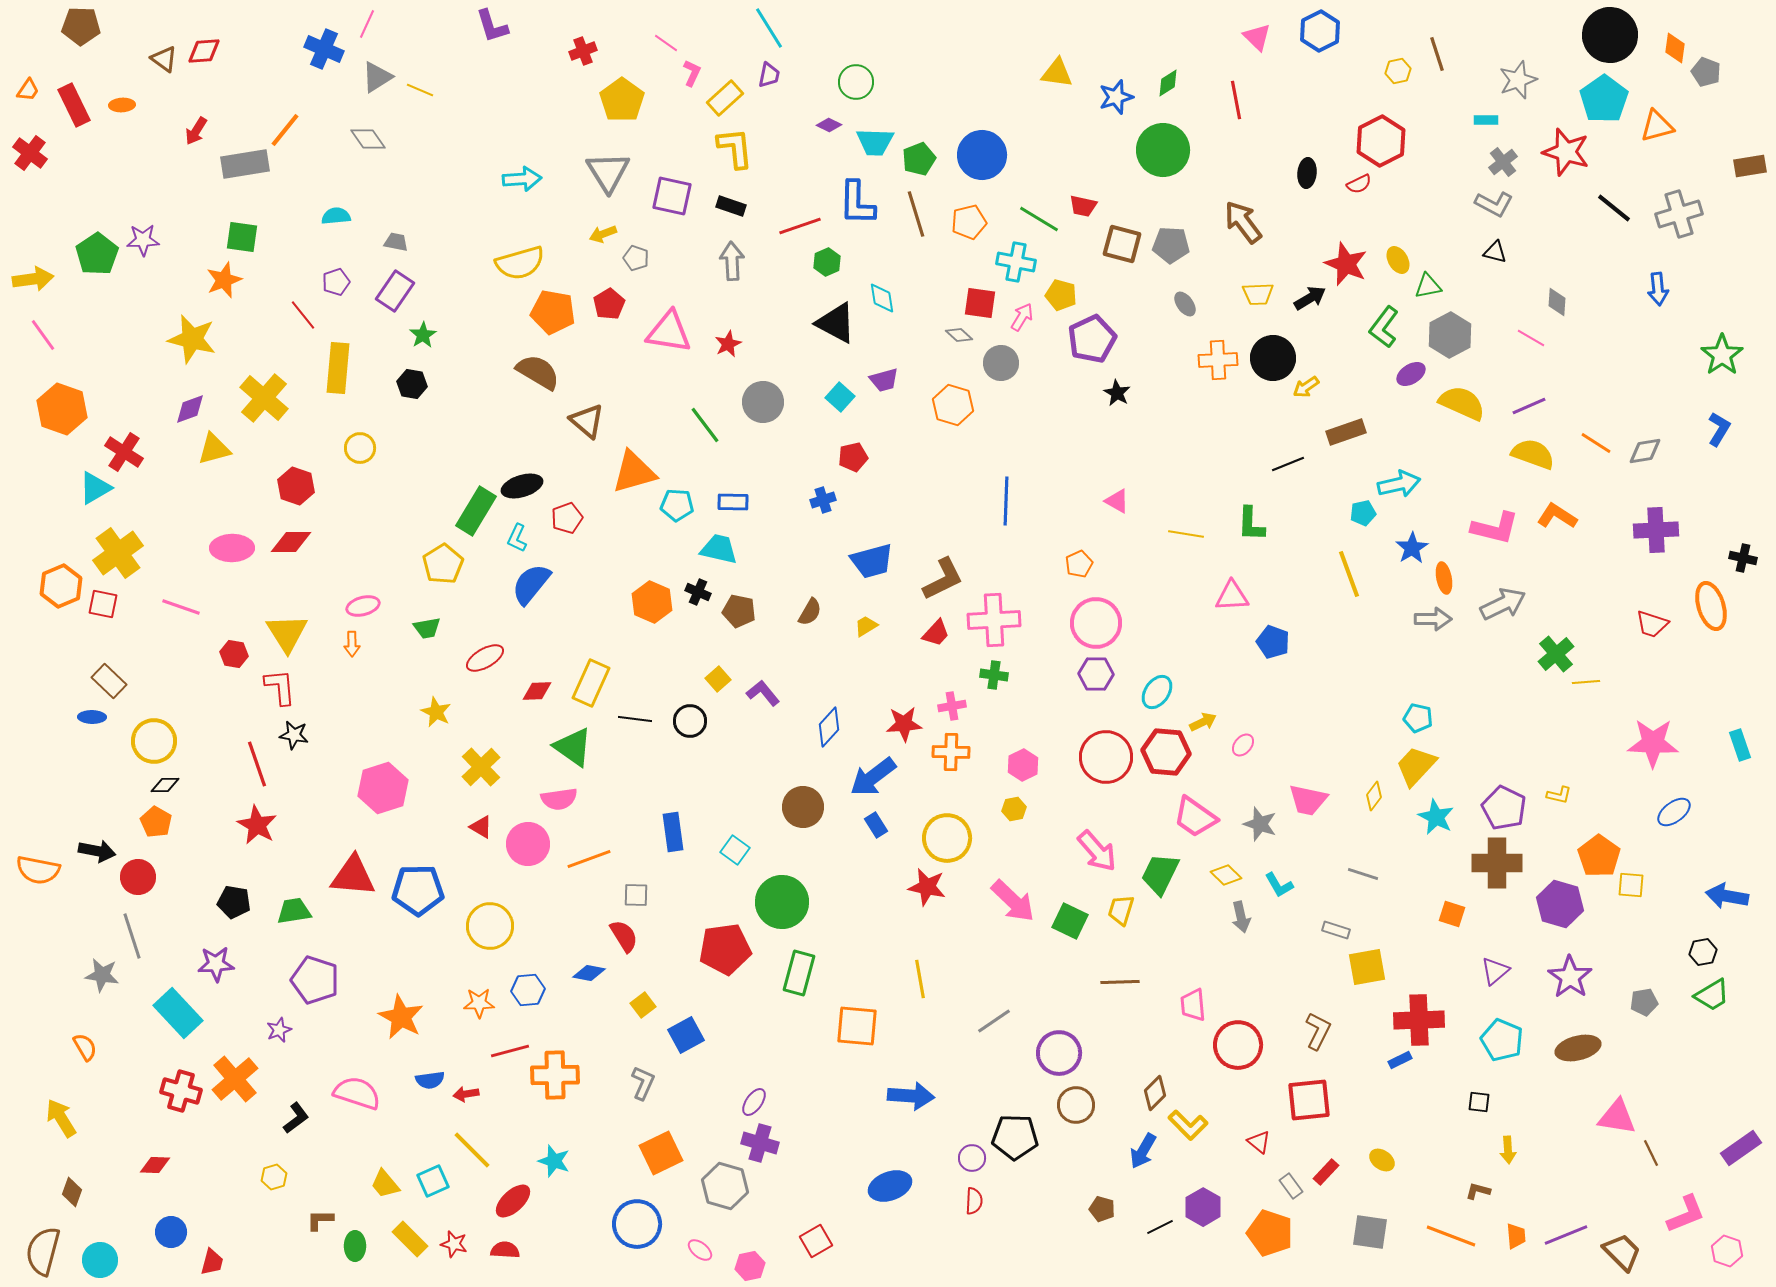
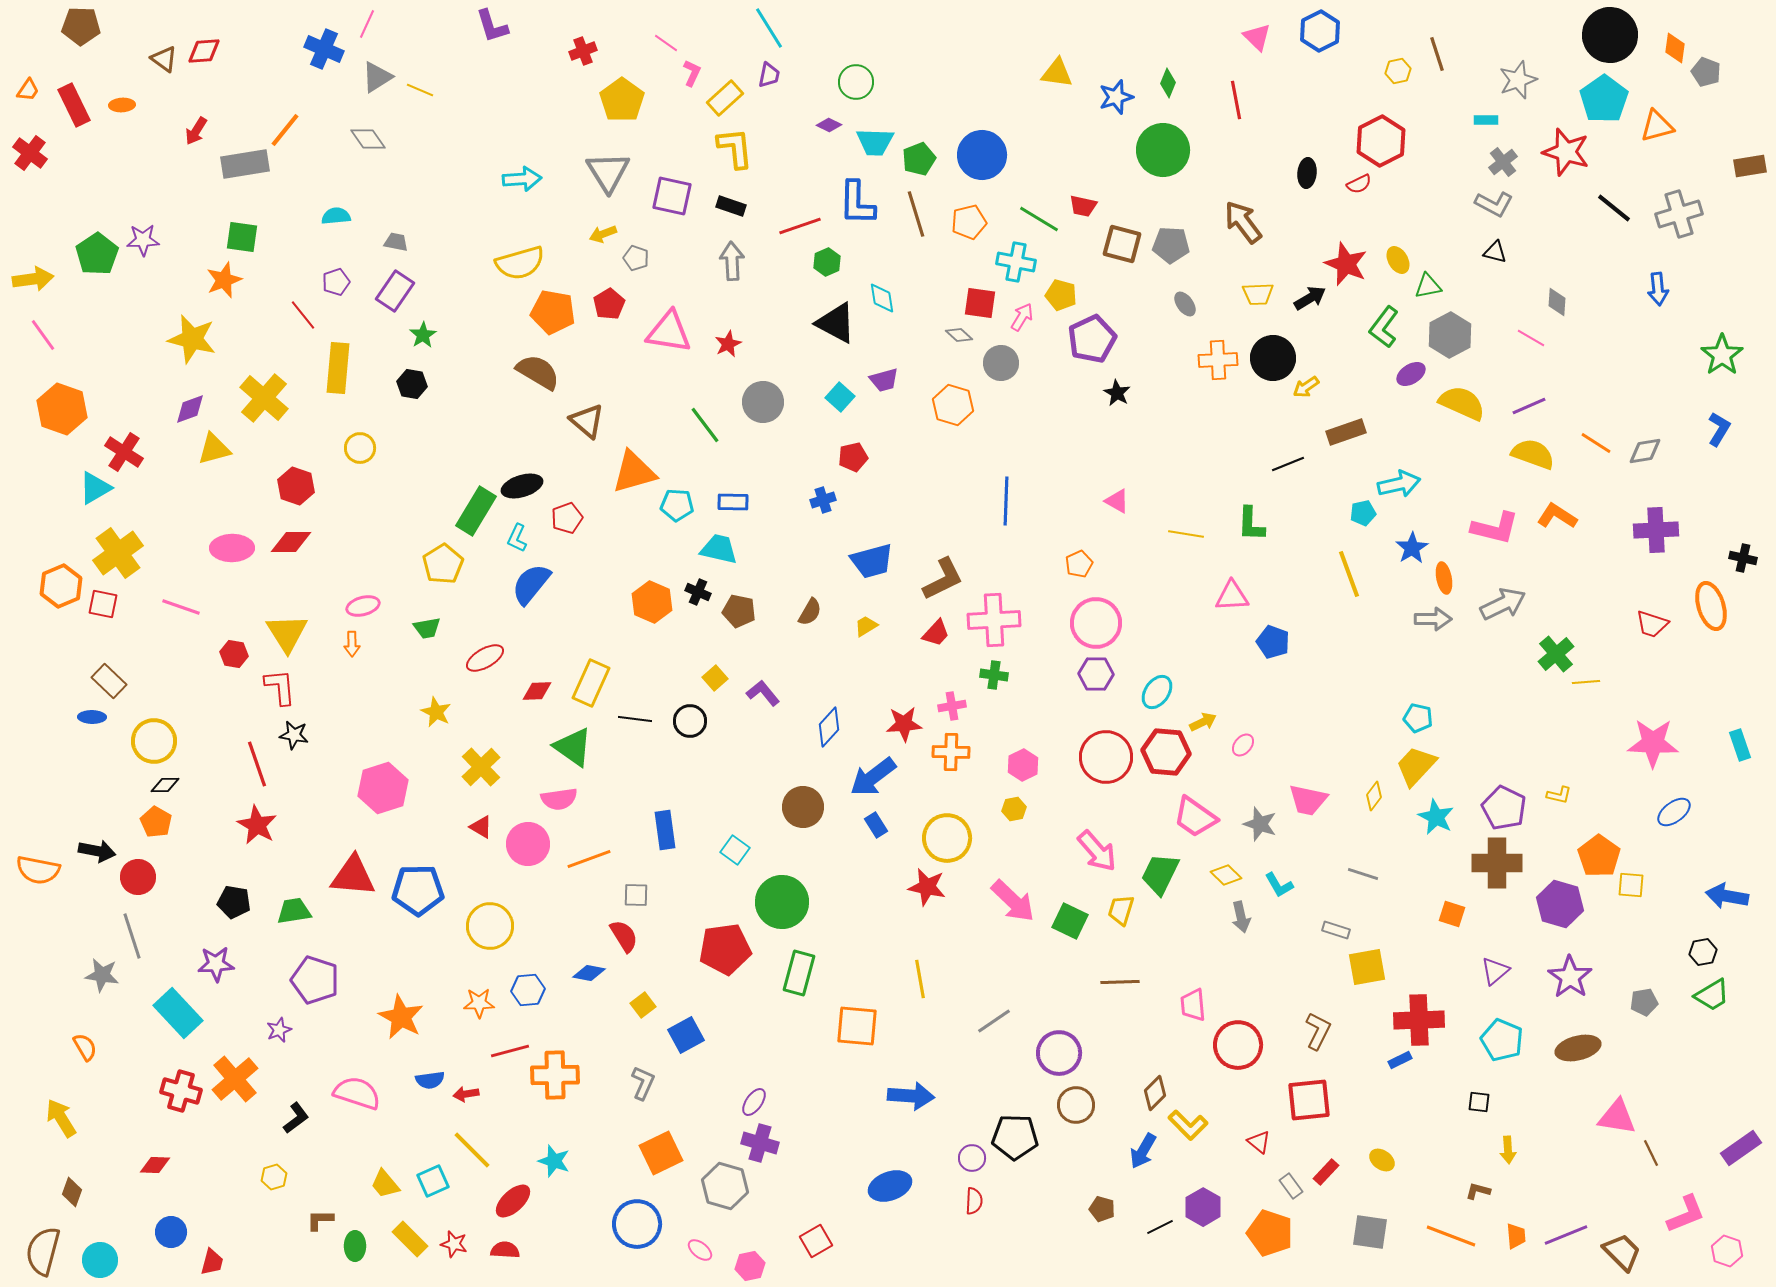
green diamond at (1168, 83): rotated 36 degrees counterclockwise
yellow square at (718, 679): moved 3 px left, 1 px up
blue rectangle at (673, 832): moved 8 px left, 2 px up
